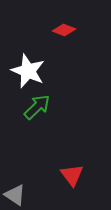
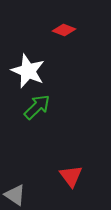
red triangle: moved 1 px left, 1 px down
